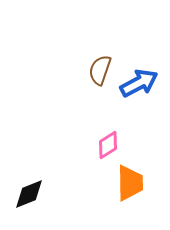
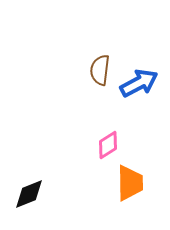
brown semicircle: rotated 12 degrees counterclockwise
